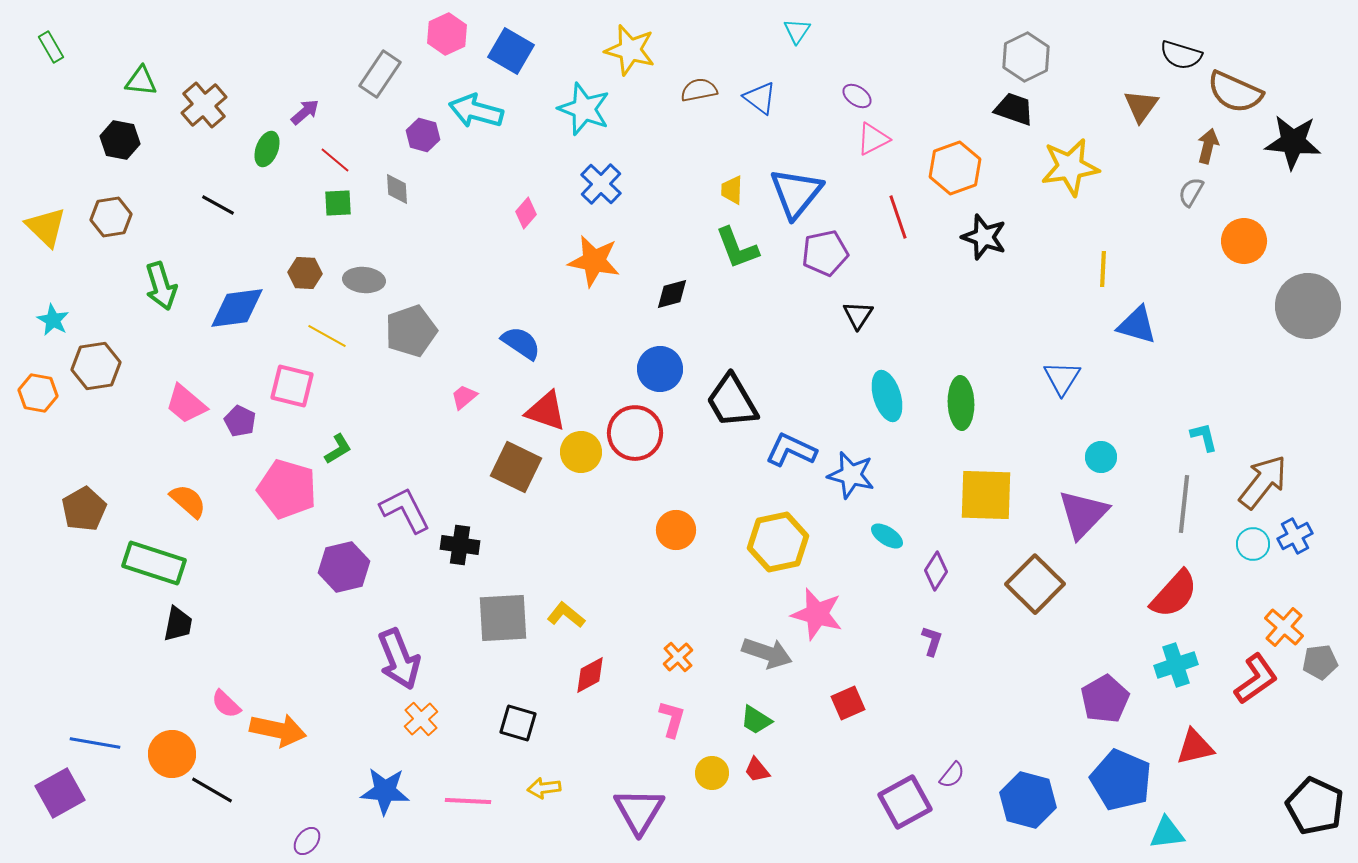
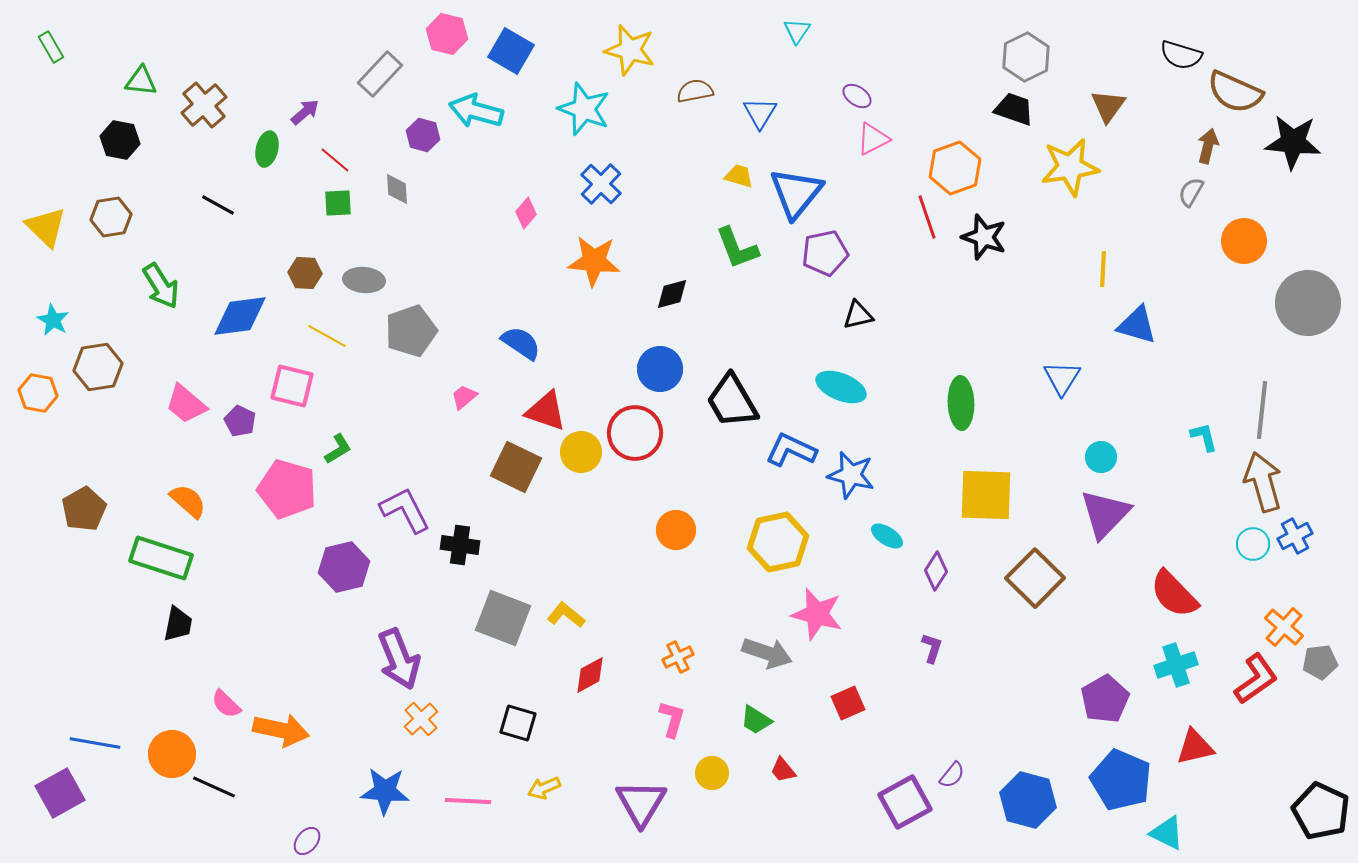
pink hexagon at (447, 34): rotated 21 degrees counterclockwise
gray rectangle at (380, 74): rotated 9 degrees clockwise
brown semicircle at (699, 90): moved 4 px left, 1 px down
blue triangle at (760, 98): moved 15 px down; rotated 24 degrees clockwise
brown triangle at (1141, 106): moved 33 px left
green ellipse at (267, 149): rotated 8 degrees counterclockwise
yellow trapezoid at (732, 190): moved 7 px right, 14 px up; rotated 104 degrees clockwise
red line at (898, 217): moved 29 px right
orange star at (594, 261): rotated 6 degrees counterclockwise
green arrow at (161, 286): rotated 15 degrees counterclockwise
gray circle at (1308, 306): moved 3 px up
blue diamond at (237, 308): moved 3 px right, 8 px down
black triangle at (858, 315): rotated 44 degrees clockwise
brown hexagon at (96, 366): moved 2 px right, 1 px down
cyan ellipse at (887, 396): moved 46 px left, 9 px up; rotated 51 degrees counterclockwise
brown arrow at (1263, 482): rotated 54 degrees counterclockwise
gray line at (1184, 504): moved 78 px right, 94 px up
purple triangle at (1083, 514): moved 22 px right
green rectangle at (154, 563): moved 7 px right, 5 px up
brown square at (1035, 584): moved 6 px up
red semicircle at (1174, 594): rotated 94 degrees clockwise
gray square at (503, 618): rotated 24 degrees clockwise
purple L-shape at (932, 641): moved 7 px down
orange cross at (678, 657): rotated 16 degrees clockwise
orange arrow at (278, 730): moved 3 px right
red trapezoid at (757, 770): moved 26 px right
yellow arrow at (544, 788): rotated 16 degrees counterclockwise
black line at (212, 790): moved 2 px right, 3 px up; rotated 6 degrees counterclockwise
black pentagon at (1315, 806): moved 6 px right, 5 px down
purple triangle at (639, 811): moved 2 px right, 8 px up
cyan triangle at (1167, 833): rotated 33 degrees clockwise
